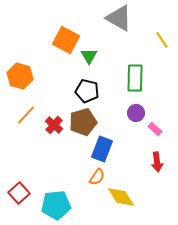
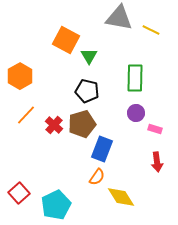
gray triangle: rotated 20 degrees counterclockwise
yellow line: moved 11 px left, 10 px up; rotated 30 degrees counterclockwise
orange hexagon: rotated 15 degrees clockwise
brown pentagon: moved 1 px left, 2 px down
pink rectangle: rotated 24 degrees counterclockwise
cyan pentagon: rotated 20 degrees counterclockwise
